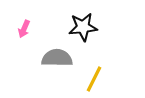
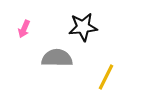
yellow line: moved 12 px right, 2 px up
